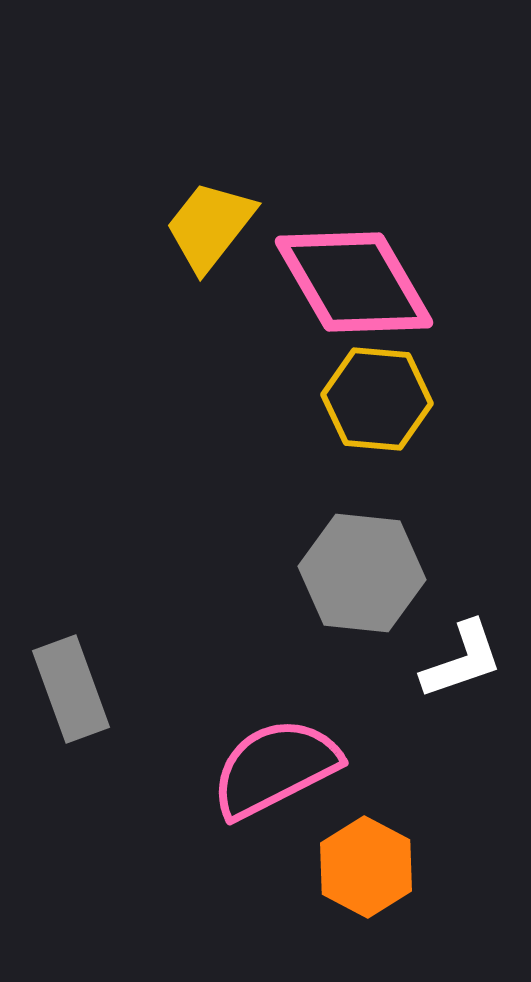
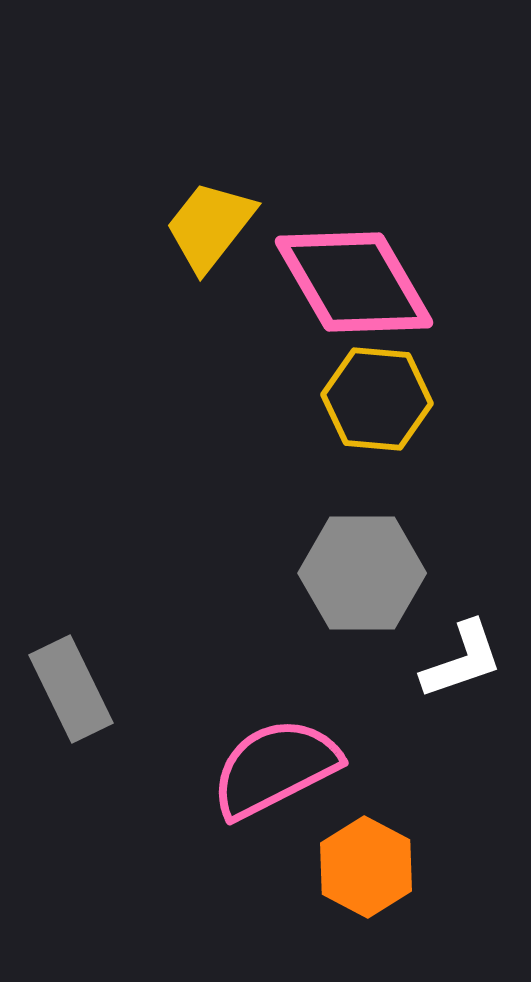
gray hexagon: rotated 6 degrees counterclockwise
gray rectangle: rotated 6 degrees counterclockwise
